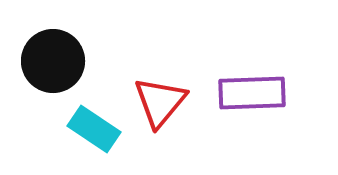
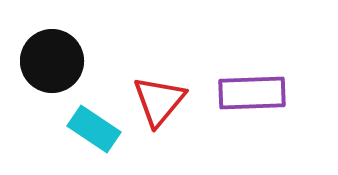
black circle: moved 1 px left
red triangle: moved 1 px left, 1 px up
